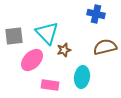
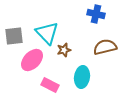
pink rectangle: rotated 18 degrees clockwise
